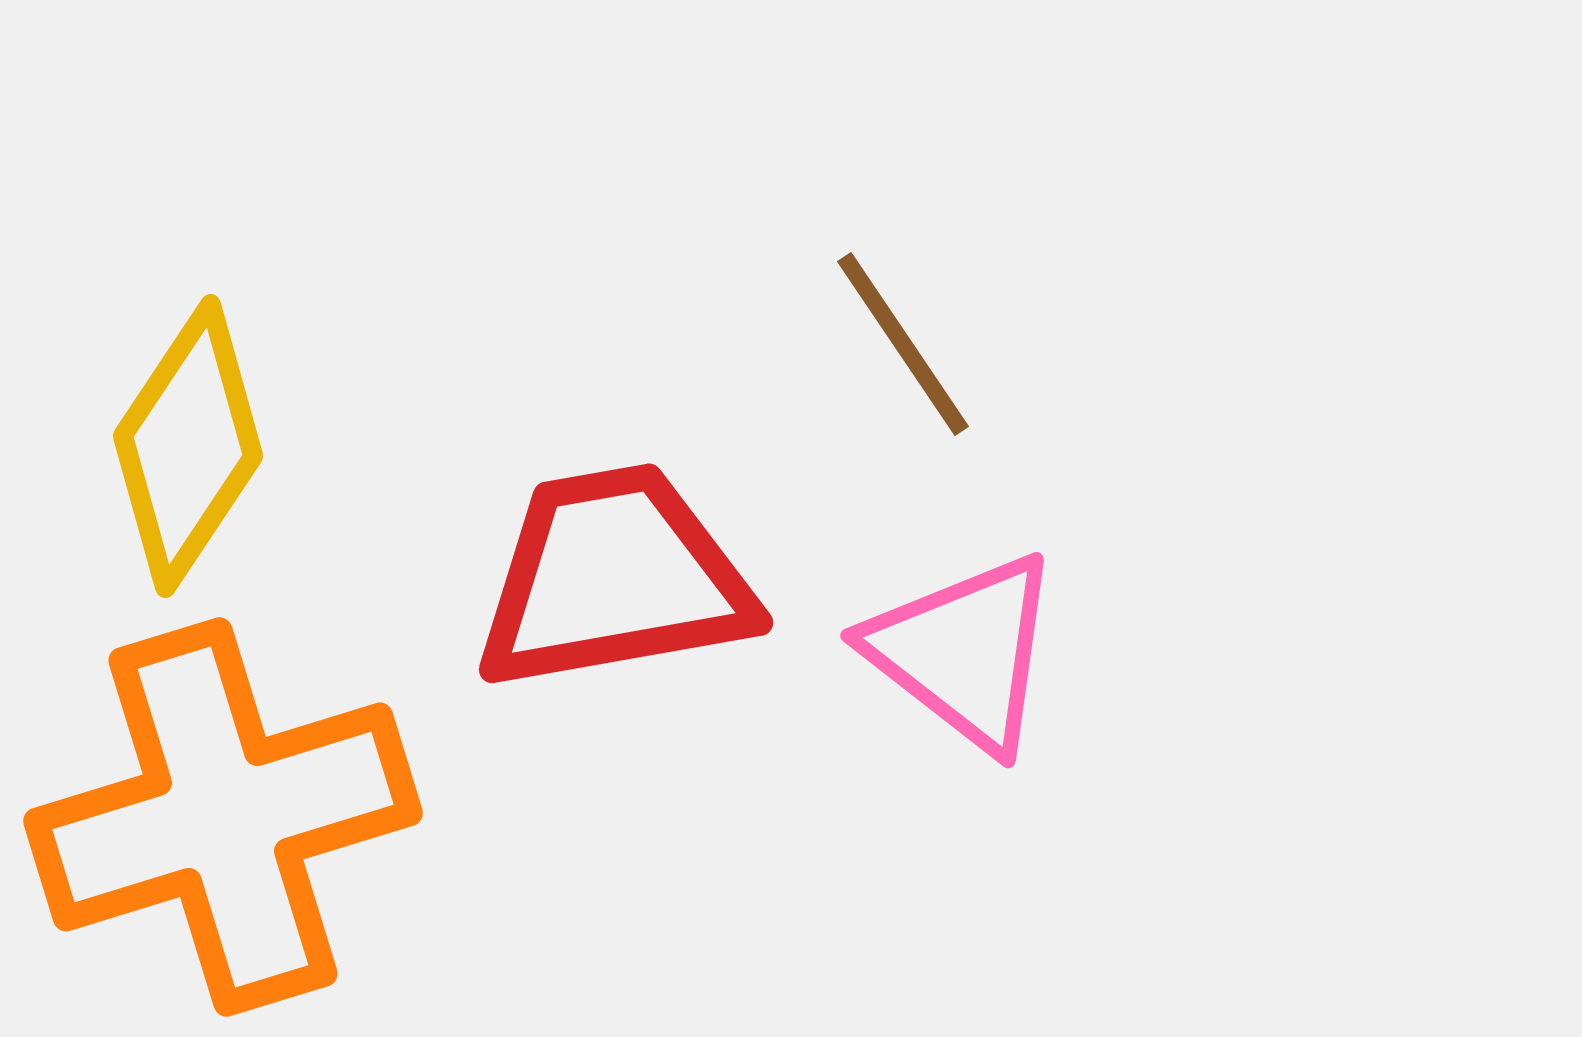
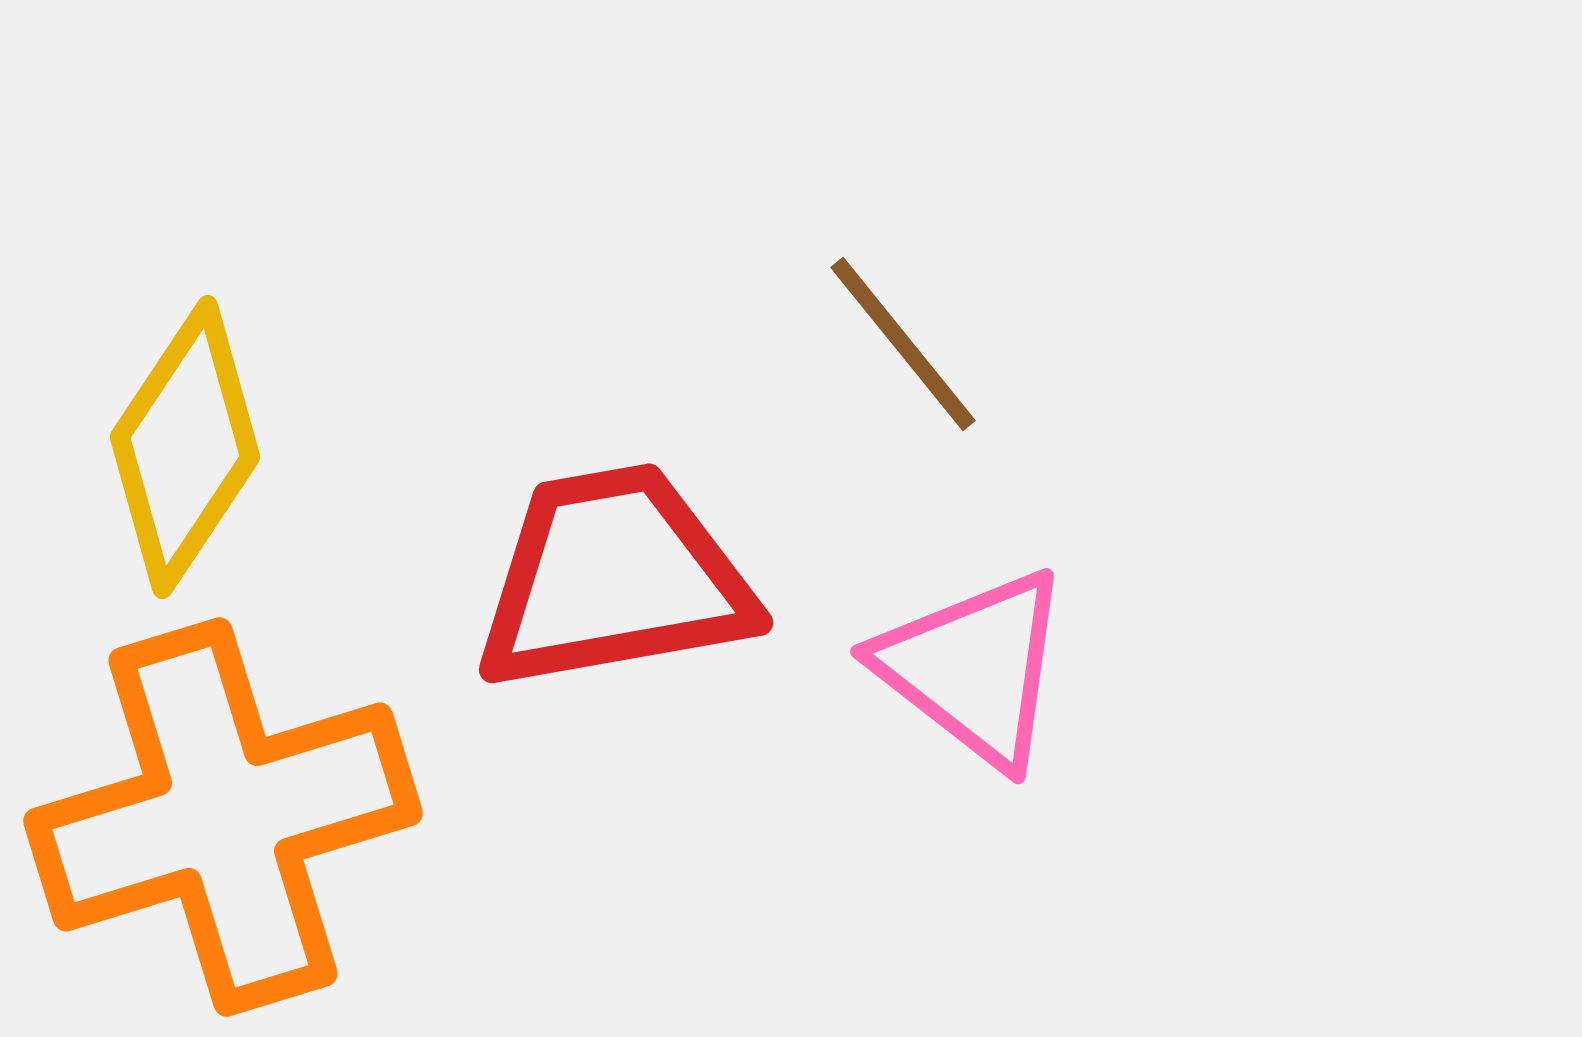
brown line: rotated 5 degrees counterclockwise
yellow diamond: moved 3 px left, 1 px down
pink triangle: moved 10 px right, 16 px down
